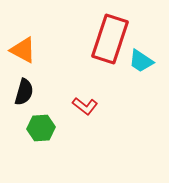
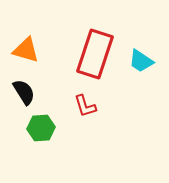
red rectangle: moved 15 px left, 15 px down
orange triangle: moved 3 px right; rotated 12 degrees counterclockwise
black semicircle: rotated 48 degrees counterclockwise
red L-shape: rotated 35 degrees clockwise
